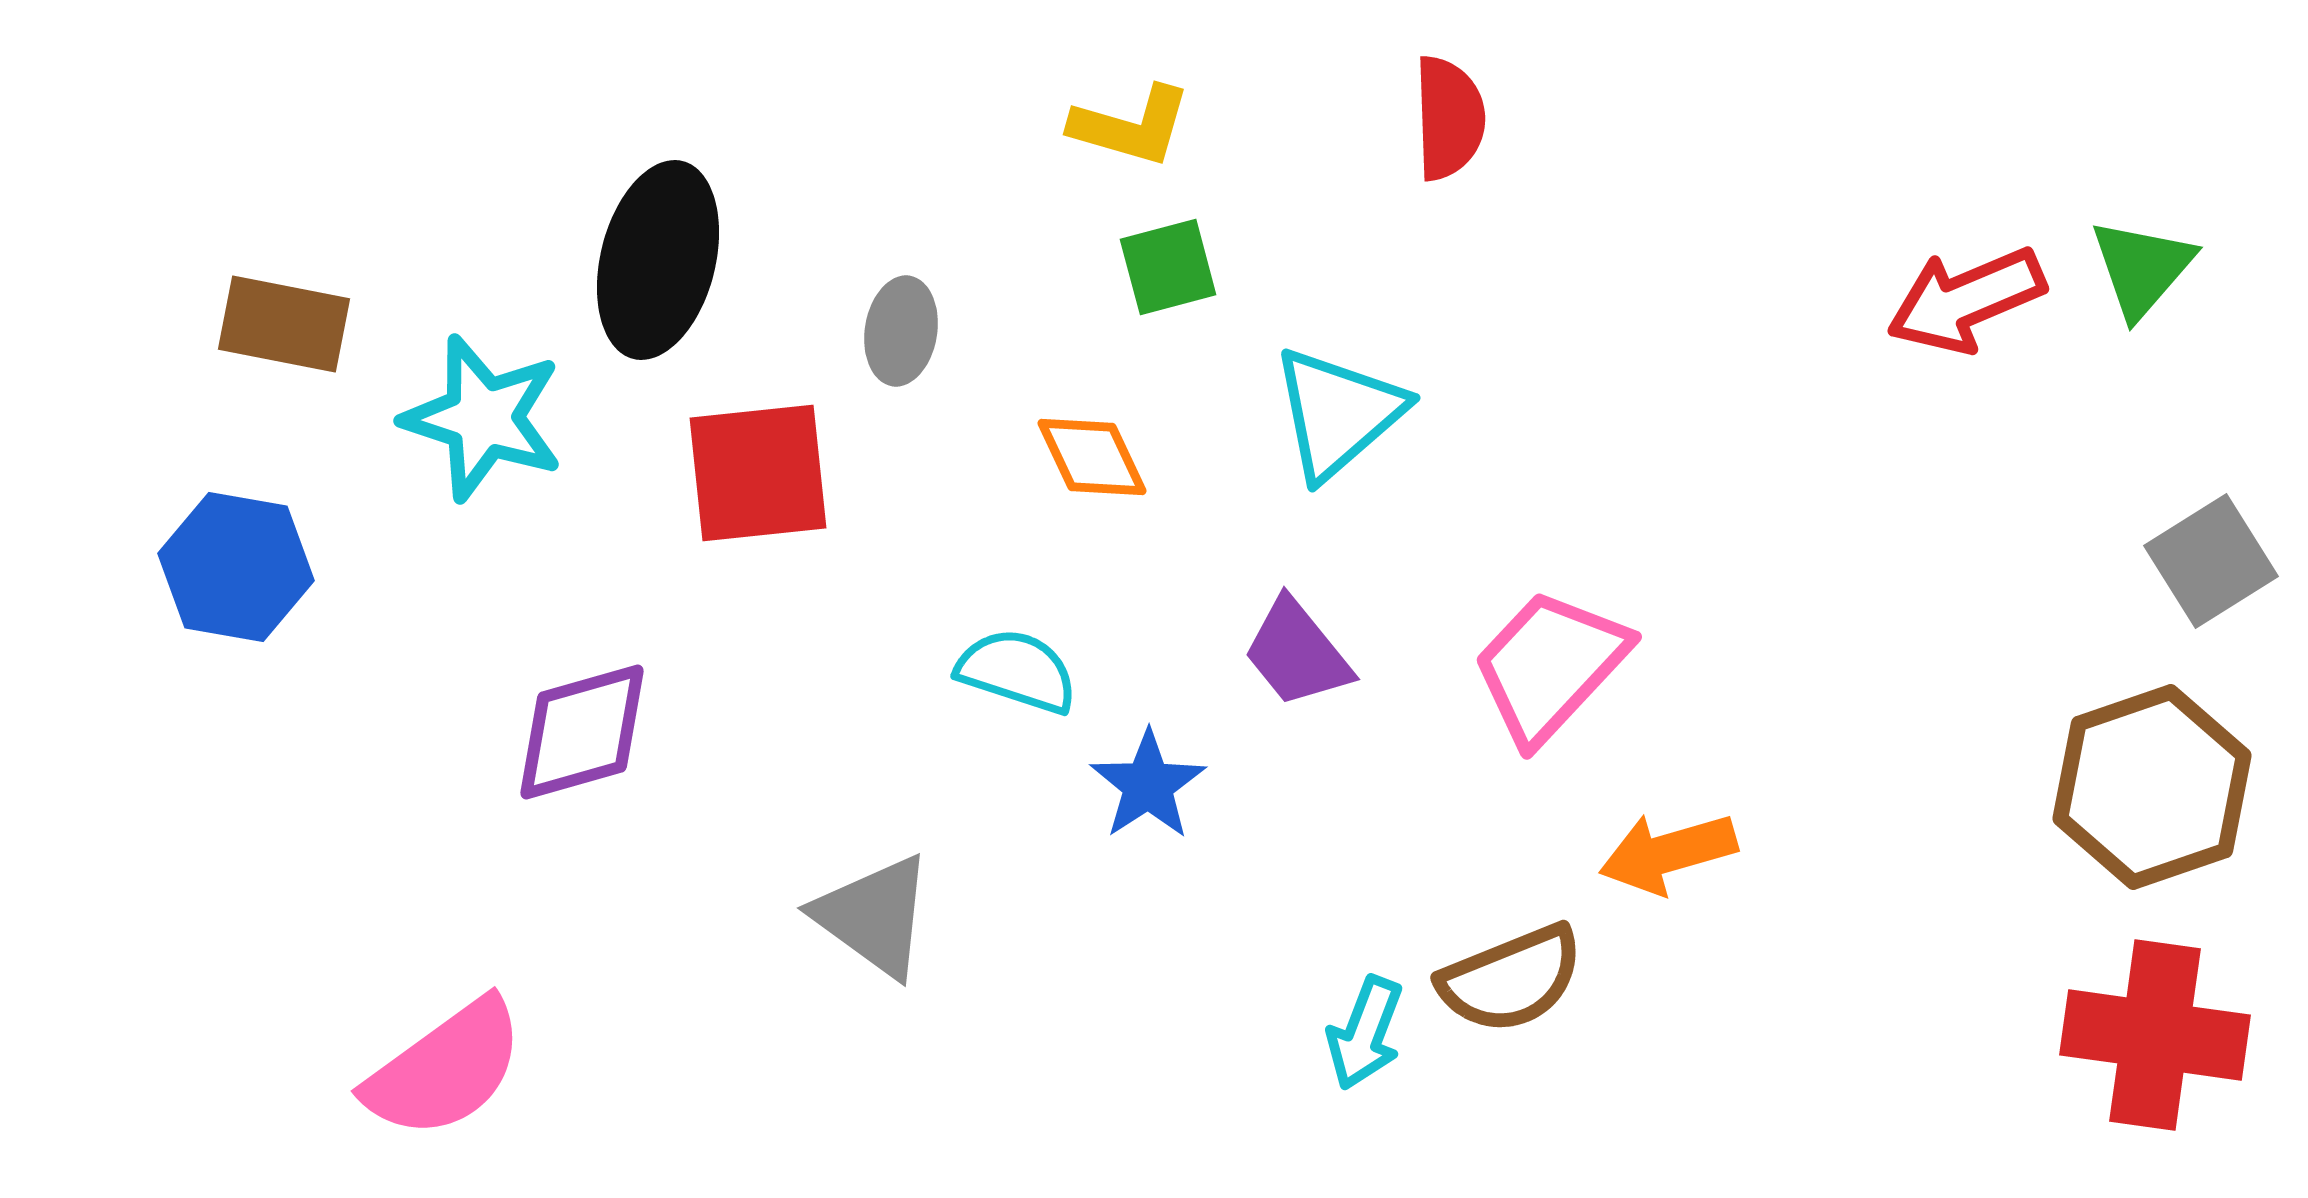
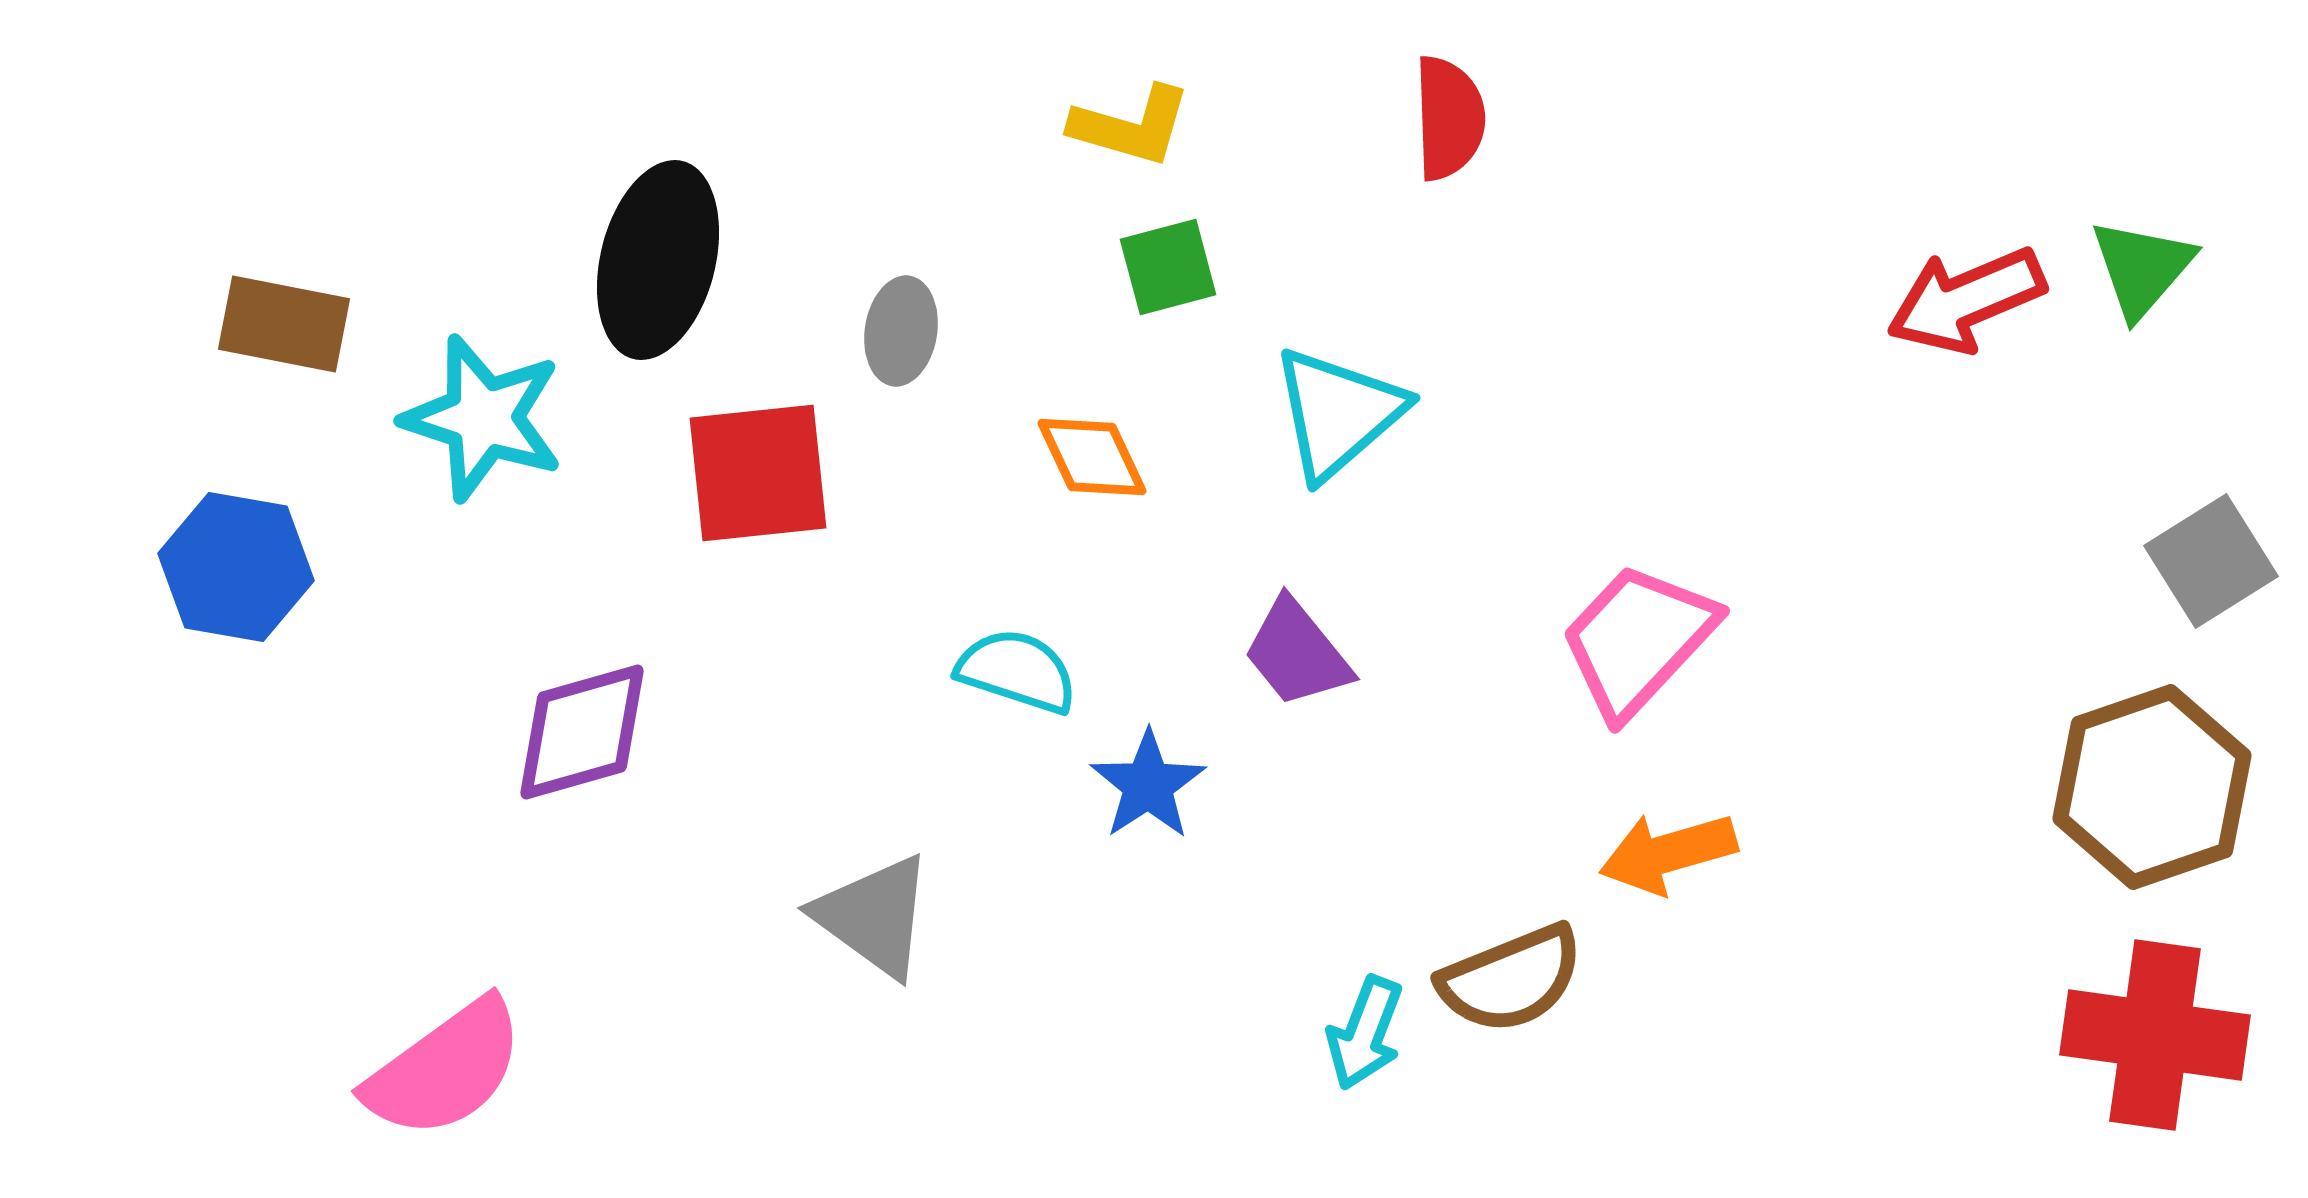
pink trapezoid: moved 88 px right, 26 px up
